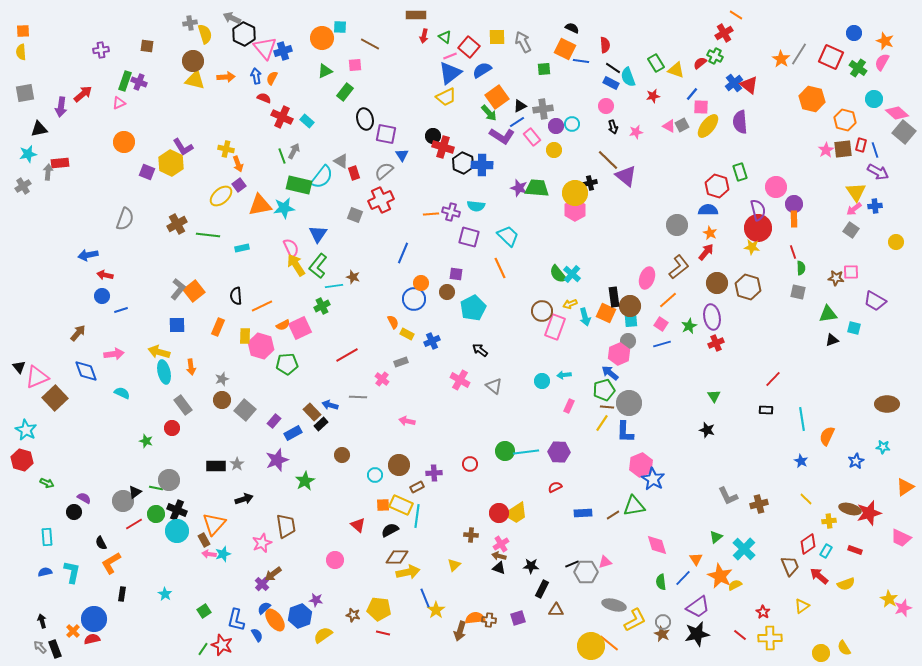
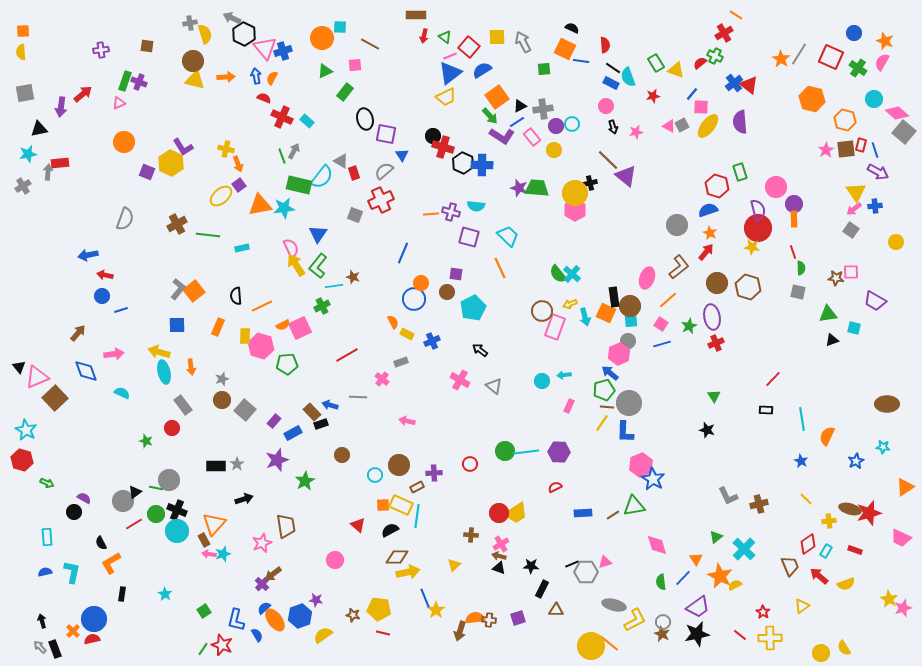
green arrow at (489, 113): moved 1 px right, 3 px down
brown square at (843, 149): moved 3 px right
blue semicircle at (708, 210): rotated 18 degrees counterclockwise
black rectangle at (321, 424): rotated 24 degrees clockwise
